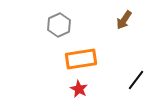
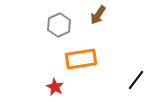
brown arrow: moved 26 px left, 5 px up
red star: moved 24 px left, 2 px up
